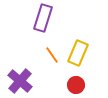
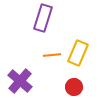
orange line: rotated 60 degrees counterclockwise
red circle: moved 2 px left, 2 px down
